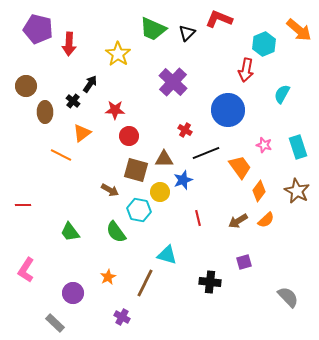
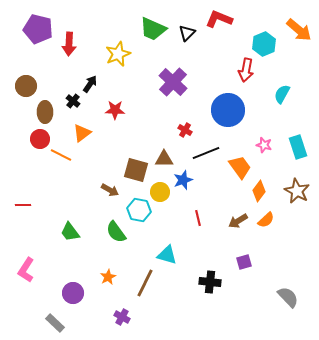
yellow star at (118, 54): rotated 15 degrees clockwise
red circle at (129, 136): moved 89 px left, 3 px down
